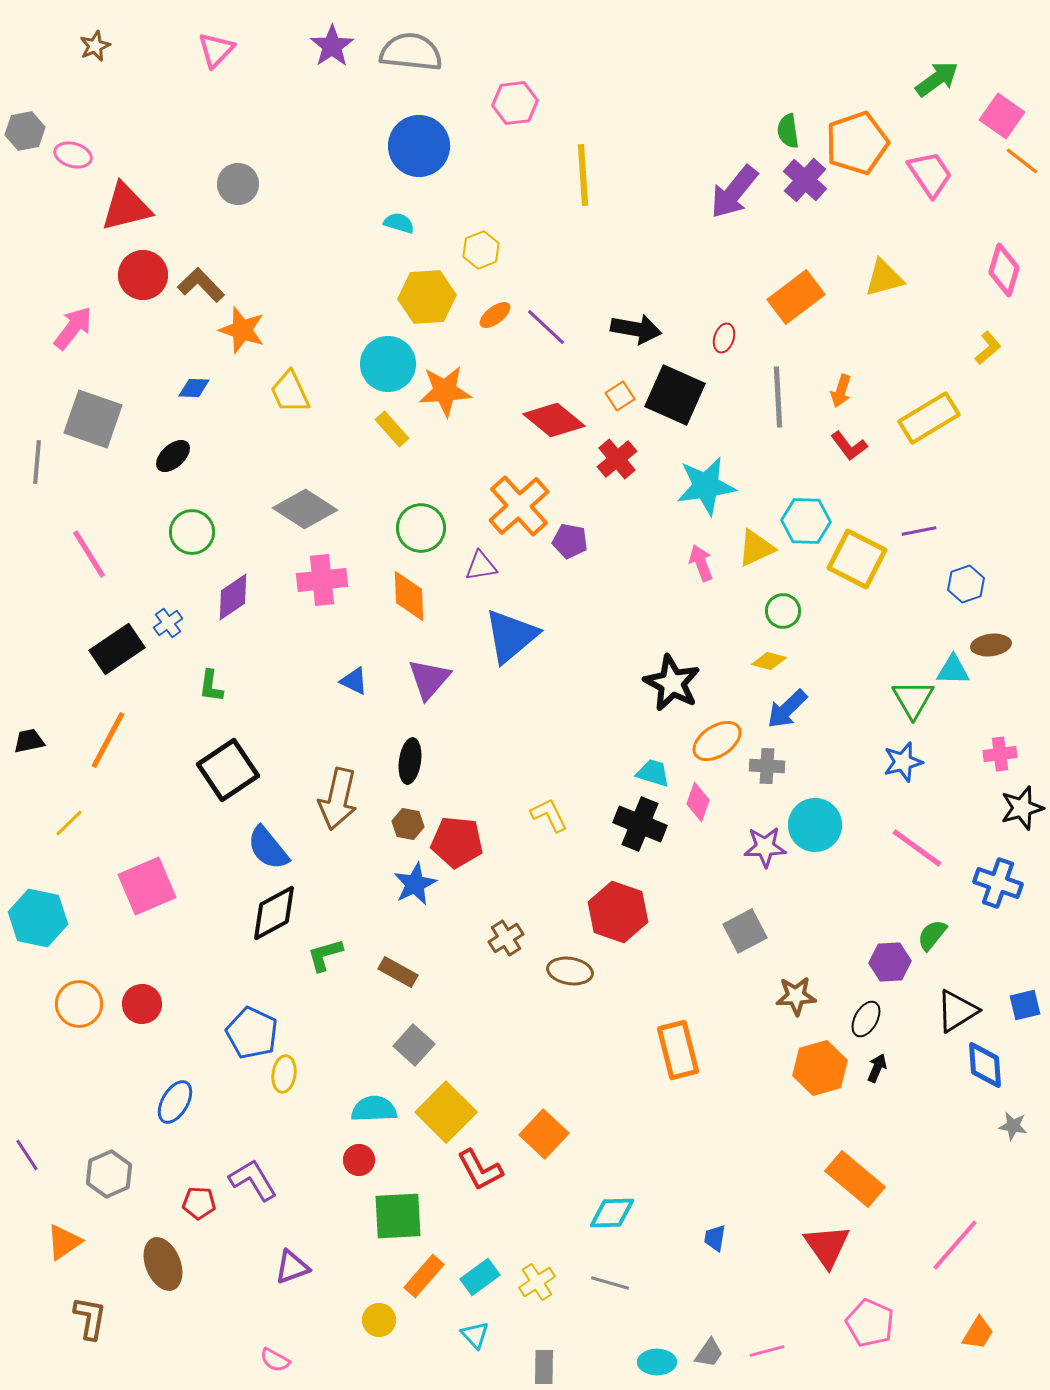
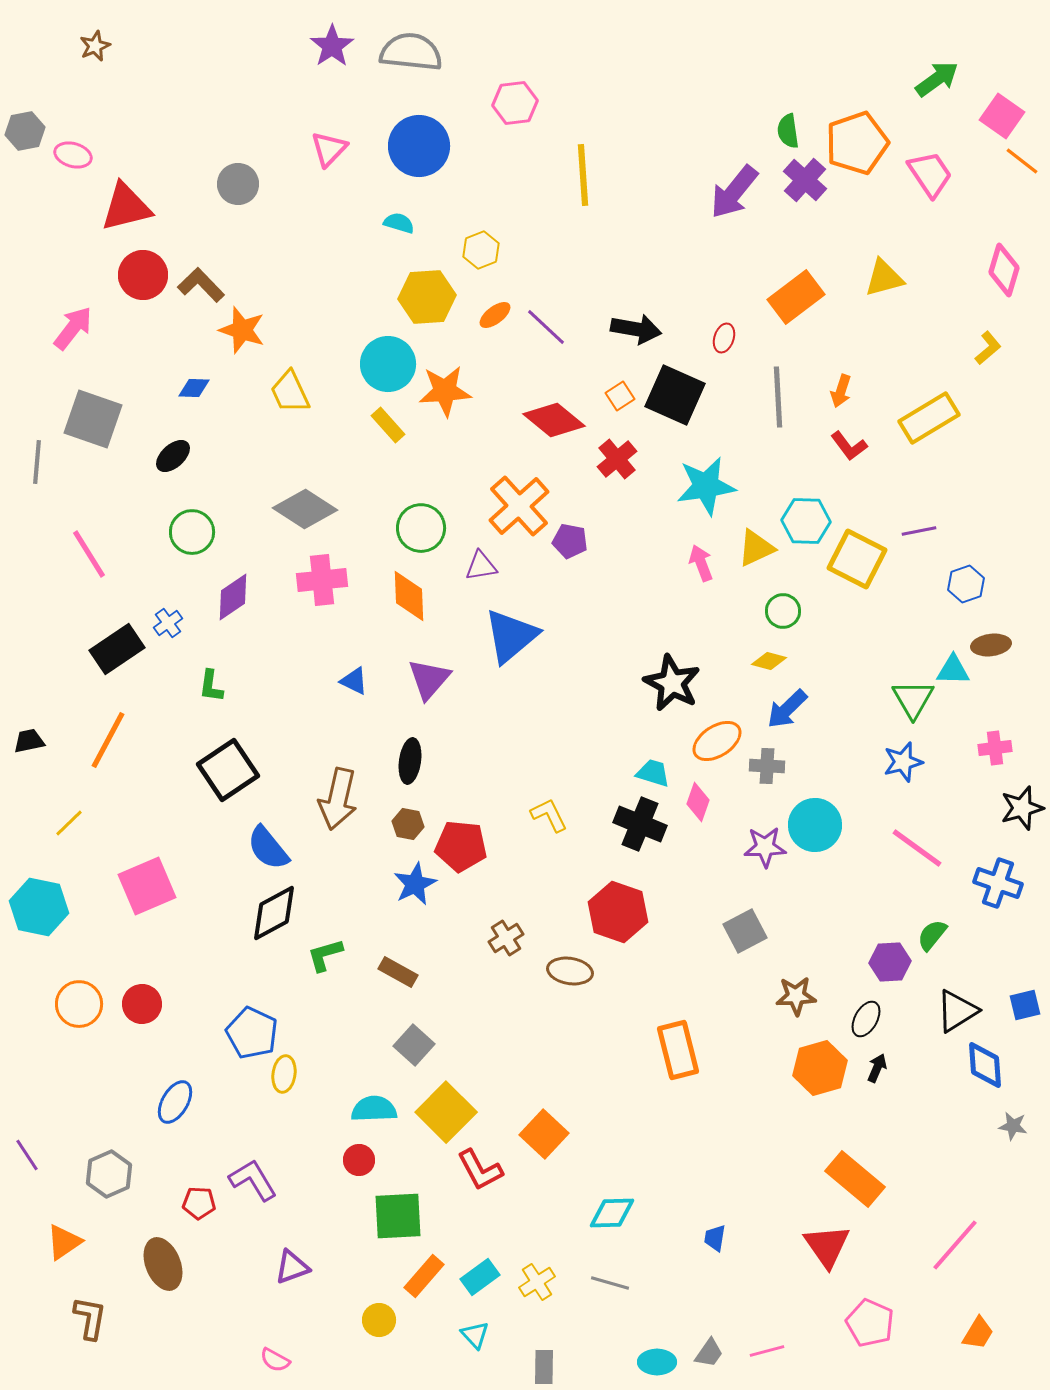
pink triangle at (216, 50): moved 113 px right, 99 px down
yellow rectangle at (392, 429): moved 4 px left, 4 px up
pink cross at (1000, 754): moved 5 px left, 6 px up
red pentagon at (457, 842): moved 4 px right, 4 px down
cyan hexagon at (38, 918): moved 1 px right, 11 px up
